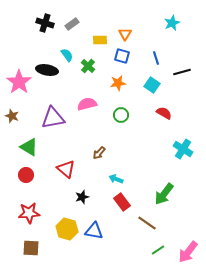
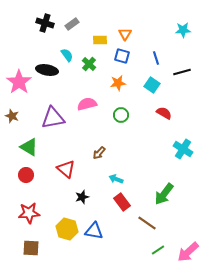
cyan star: moved 11 px right, 7 px down; rotated 21 degrees clockwise
green cross: moved 1 px right, 2 px up
pink arrow: rotated 10 degrees clockwise
